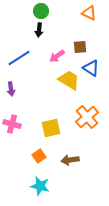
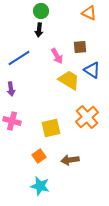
pink arrow: rotated 84 degrees counterclockwise
blue triangle: moved 1 px right, 2 px down
pink cross: moved 3 px up
